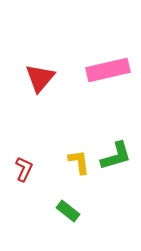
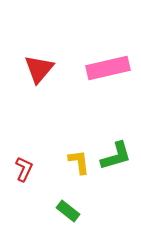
pink rectangle: moved 2 px up
red triangle: moved 1 px left, 9 px up
